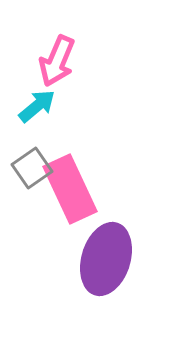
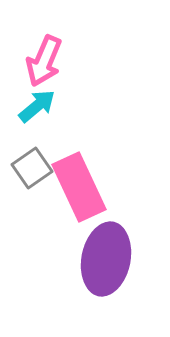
pink arrow: moved 13 px left
pink rectangle: moved 9 px right, 2 px up
purple ellipse: rotated 6 degrees counterclockwise
